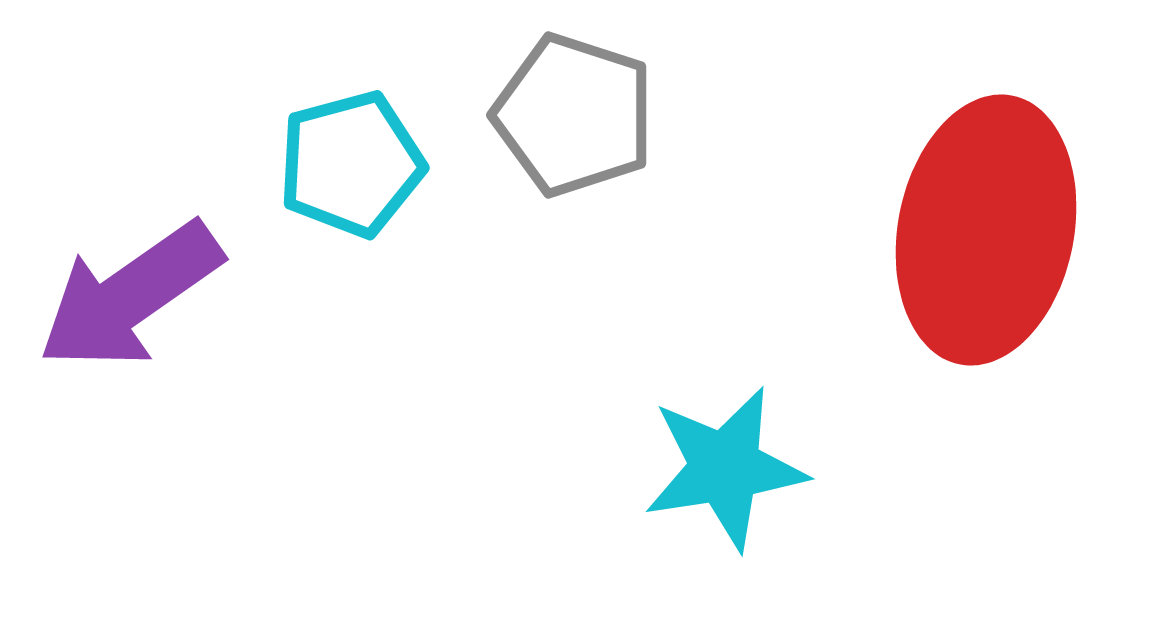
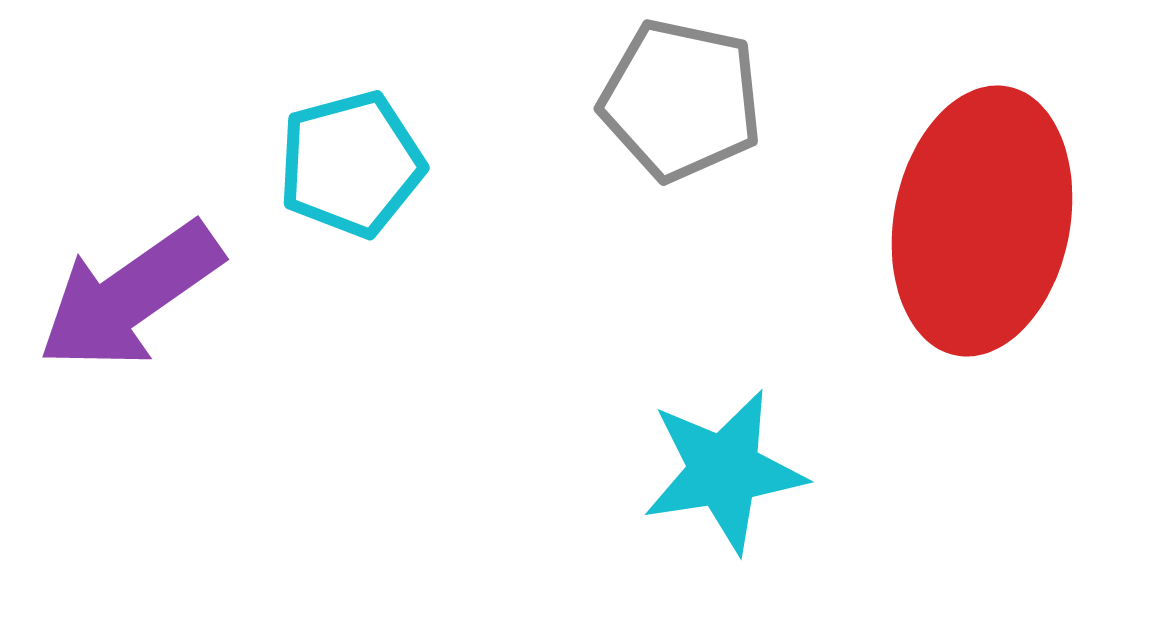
gray pentagon: moved 107 px right, 15 px up; rotated 6 degrees counterclockwise
red ellipse: moved 4 px left, 9 px up
cyan star: moved 1 px left, 3 px down
